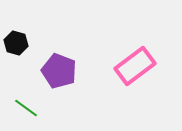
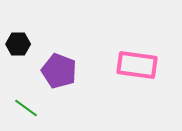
black hexagon: moved 2 px right, 1 px down; rotated 15 degrees counterclockwise
pink rectangle: moved 2 px right, 1 px up; rotated 45 degrees clockwise
